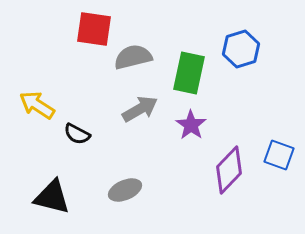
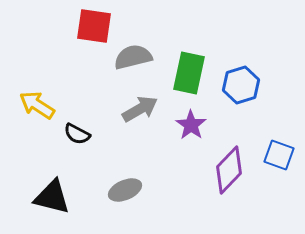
red square: moved 3 px up
blue hexagon: moved 36 px down
